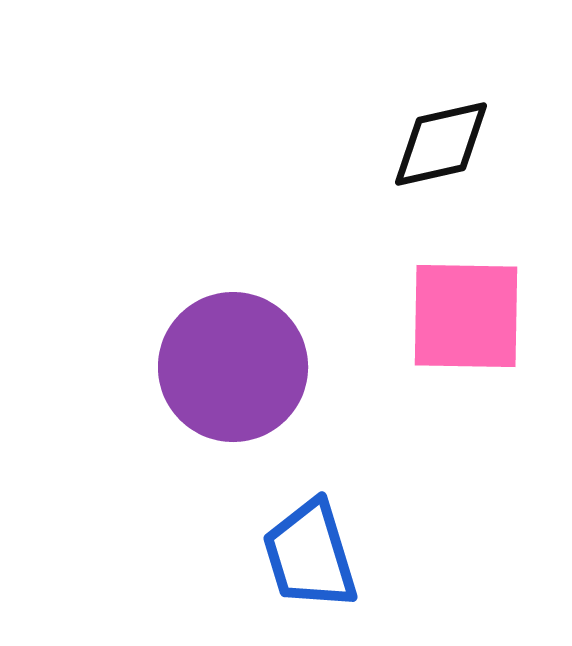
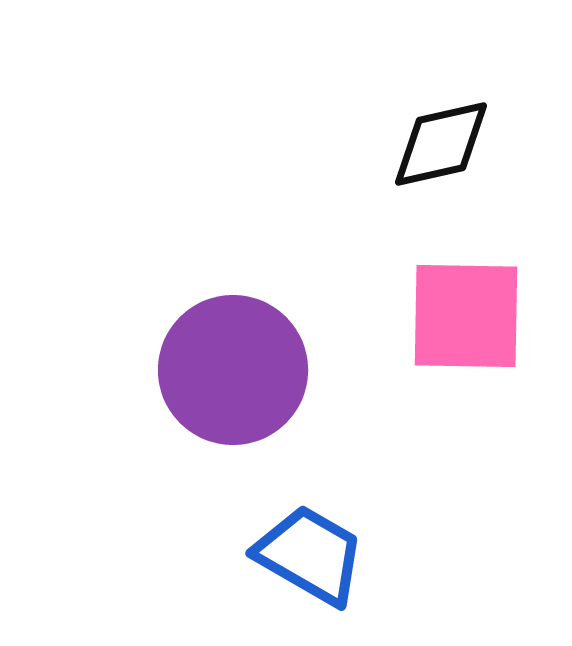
purple circle: moved 3 px down
blue trapezoid: rotated 137 degrees clockwise
